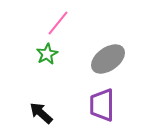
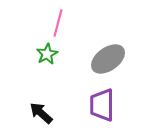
pink line: rotated 24 degrees counterclockwise
